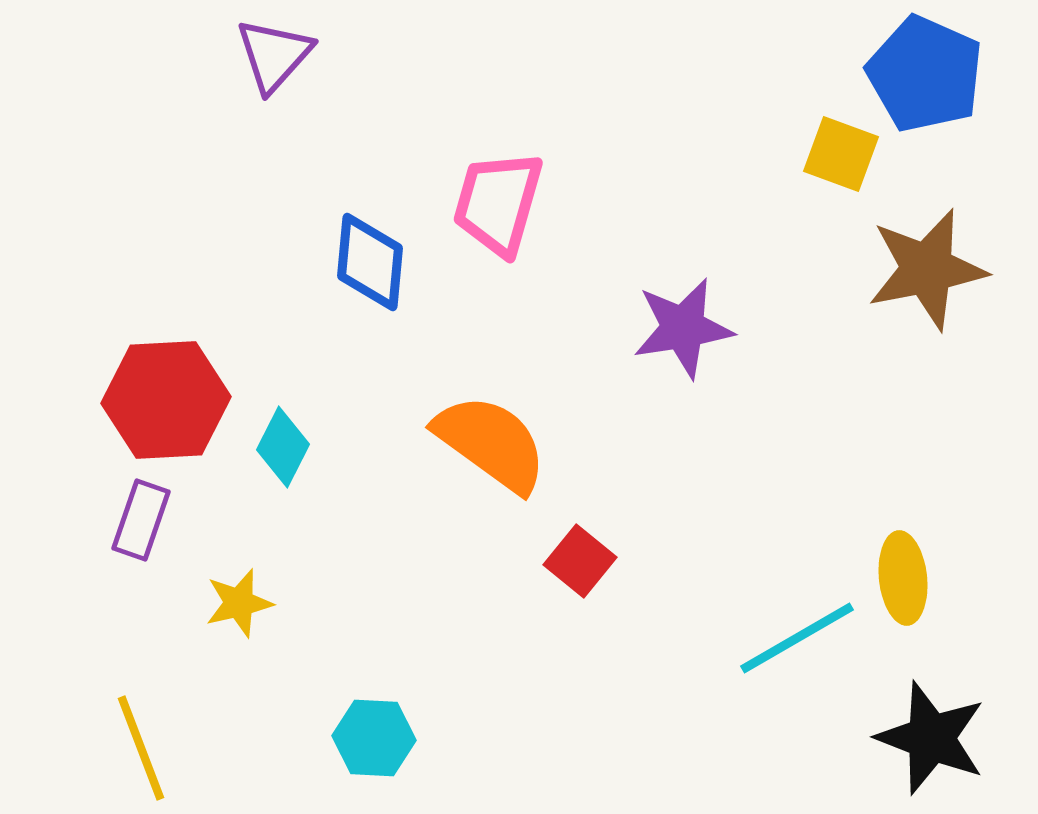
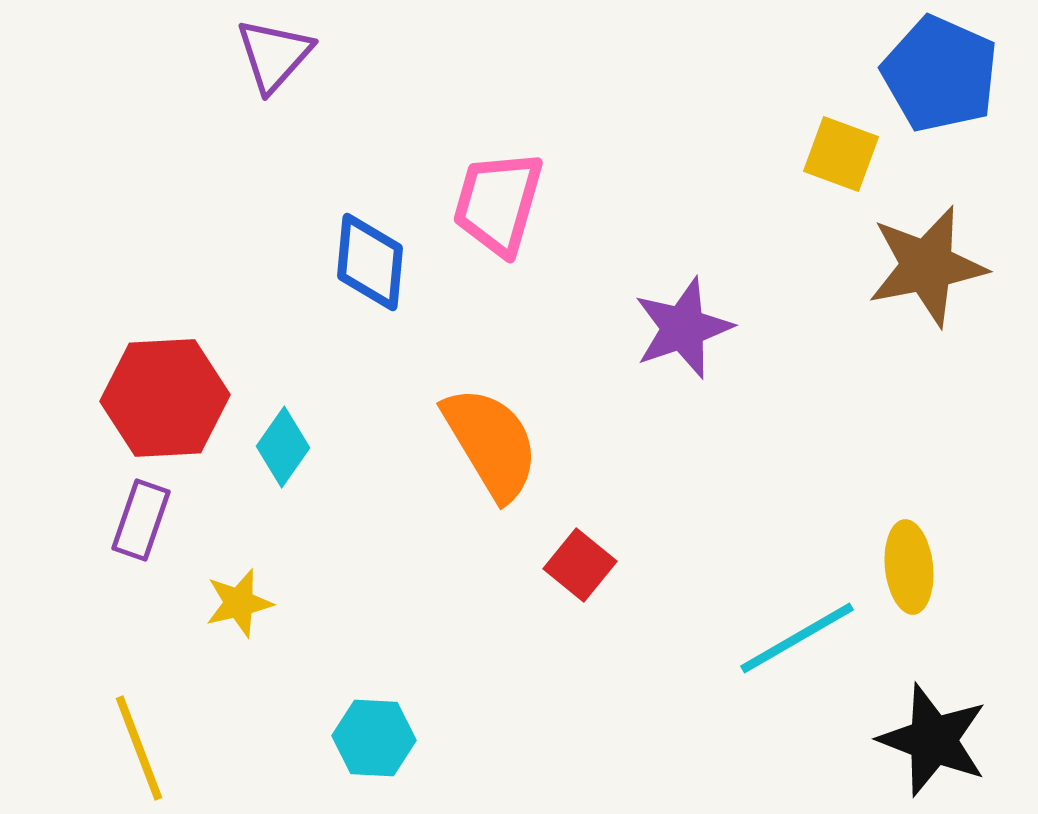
blue pentagon: moved 15 px right
brown star: moved 3 px up
purple star: rotated 10 degrees counterclockwise
red hexagon: moved 1 px left, 2 px up
orange semicircle: rotated 23 degrees clockwise
cyan diamond: rotated 8 degrees clockwise
red square: moved 4 px down
yellow ellipse: moved 6 px right, 11 px up
black star: moved 2 px right, 2 px down
yellow line: moved 2 px left
